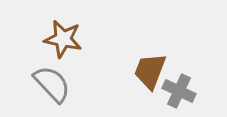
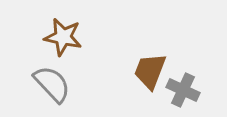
brown star: moved 2 px up
gray cross: moved 4 px right, 1 px up
